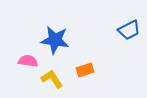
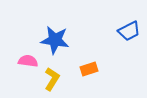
blue trapezoid: moved 1 px down
orange rectangle: moved 4 px right, 1 px up
yellow L-shape: rotated 65 degrees clockwise
